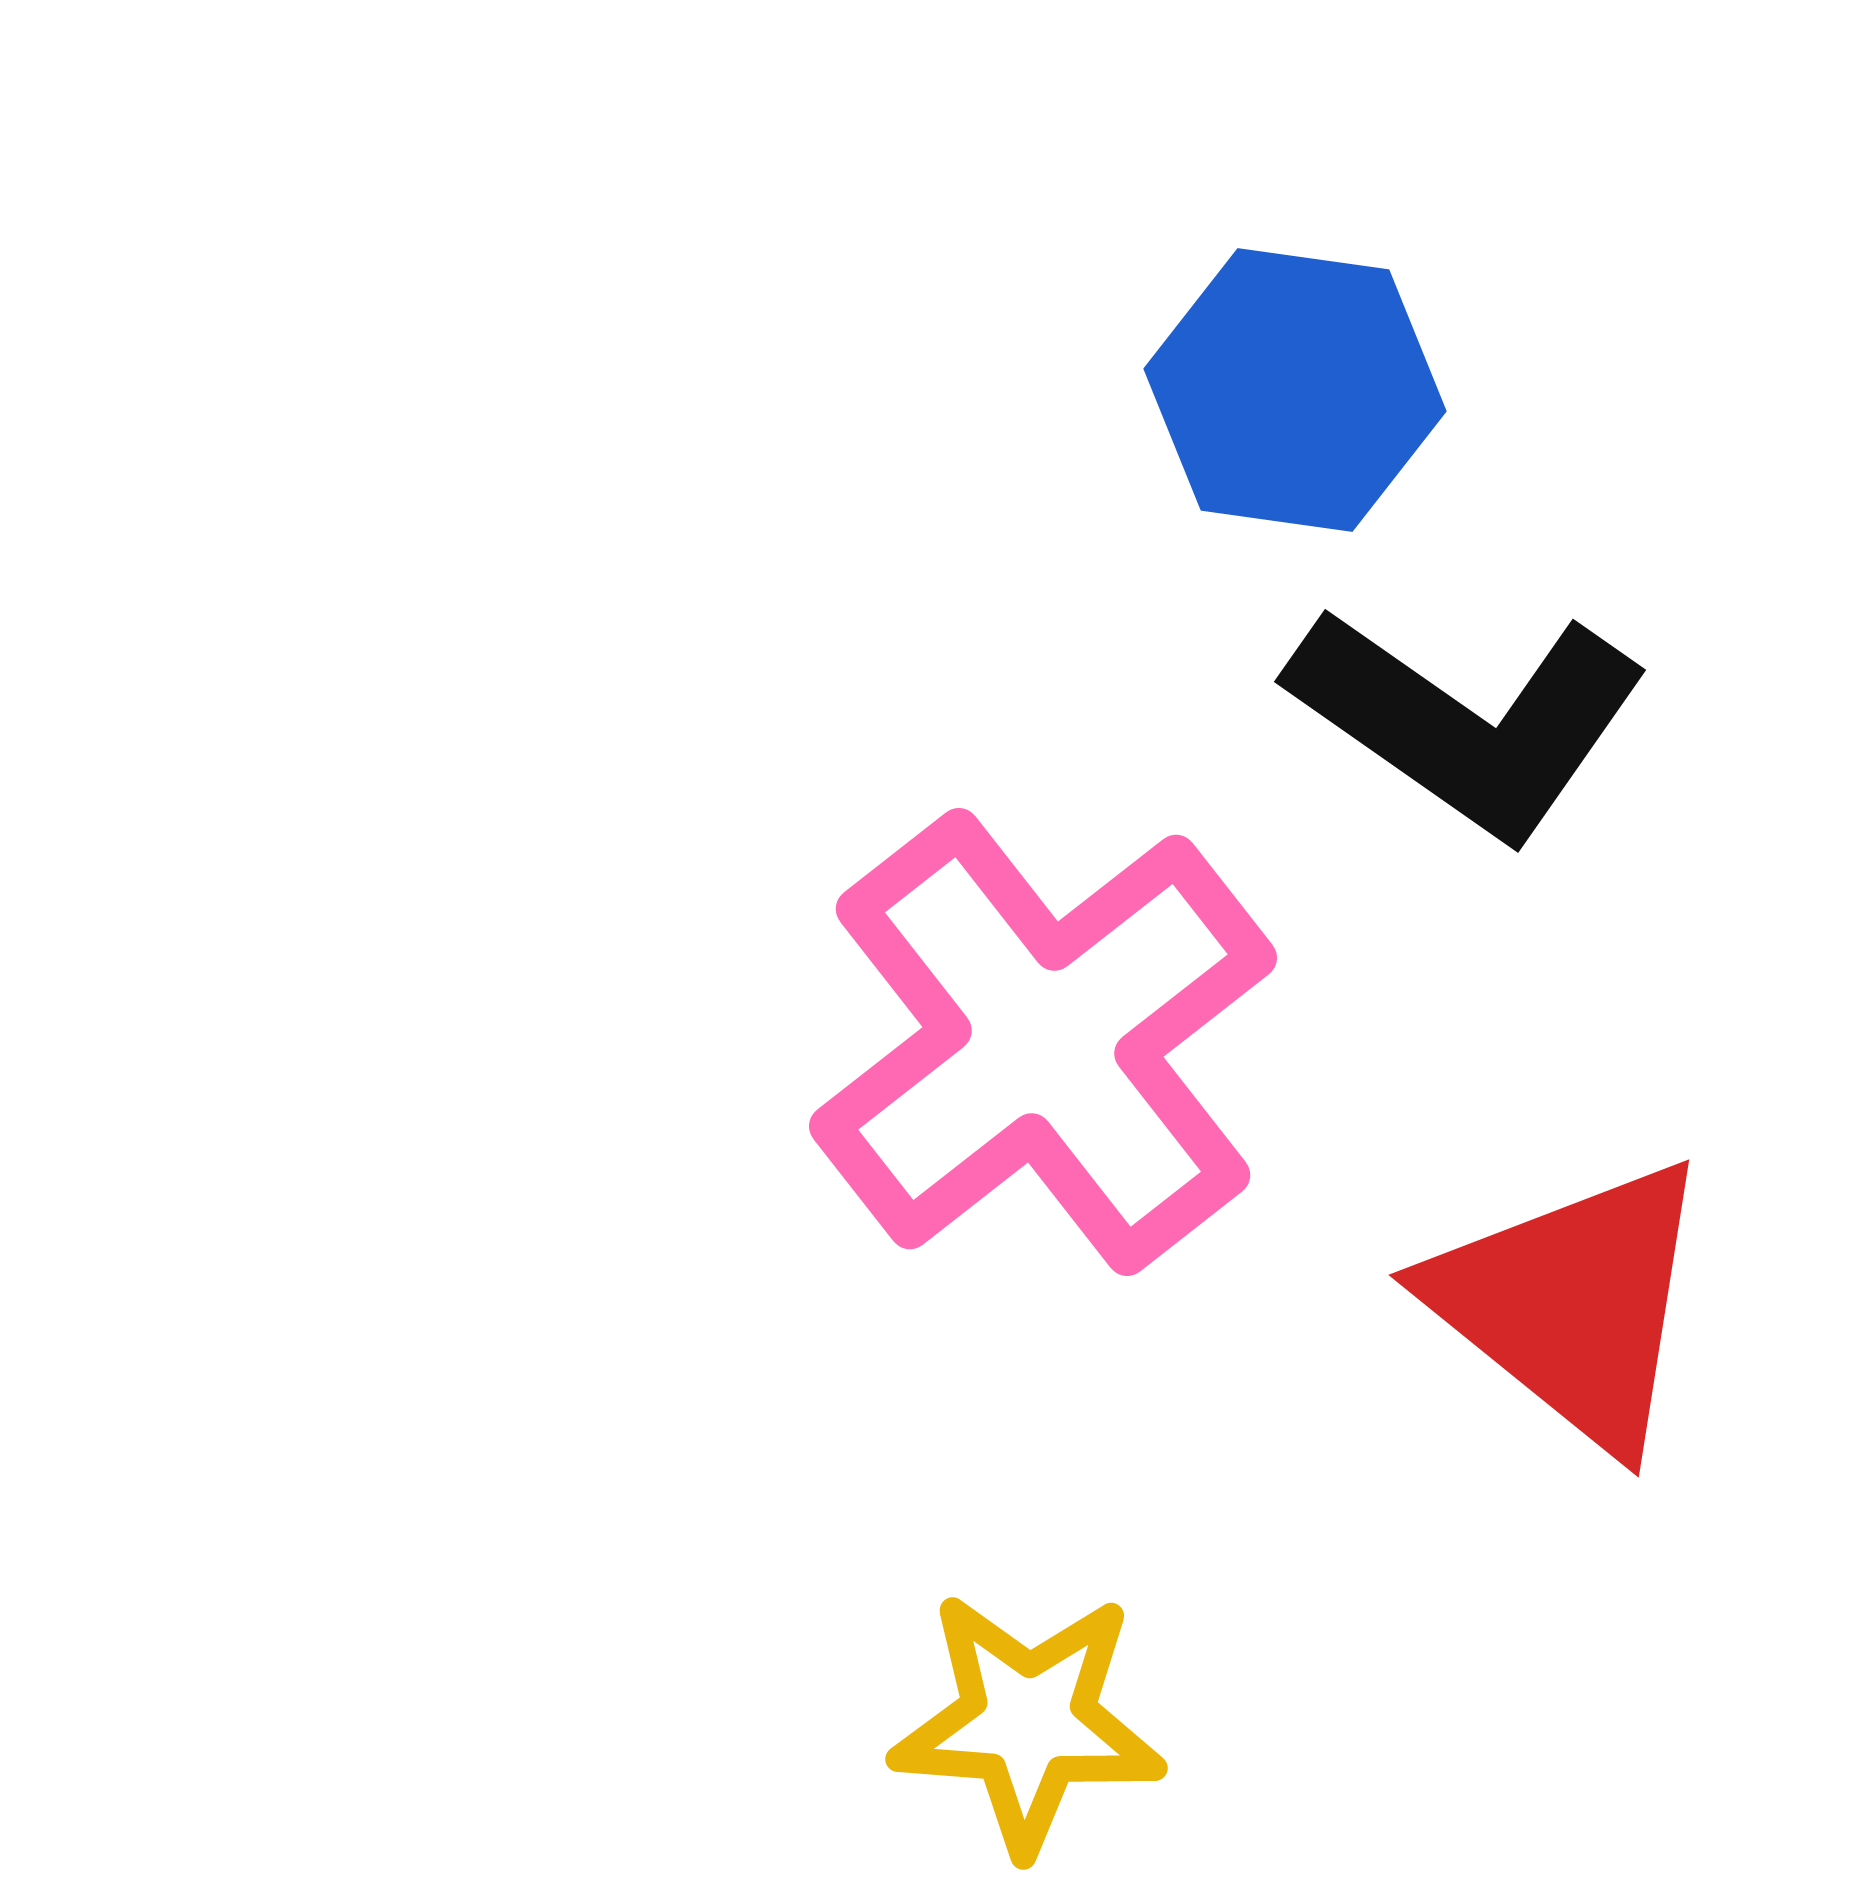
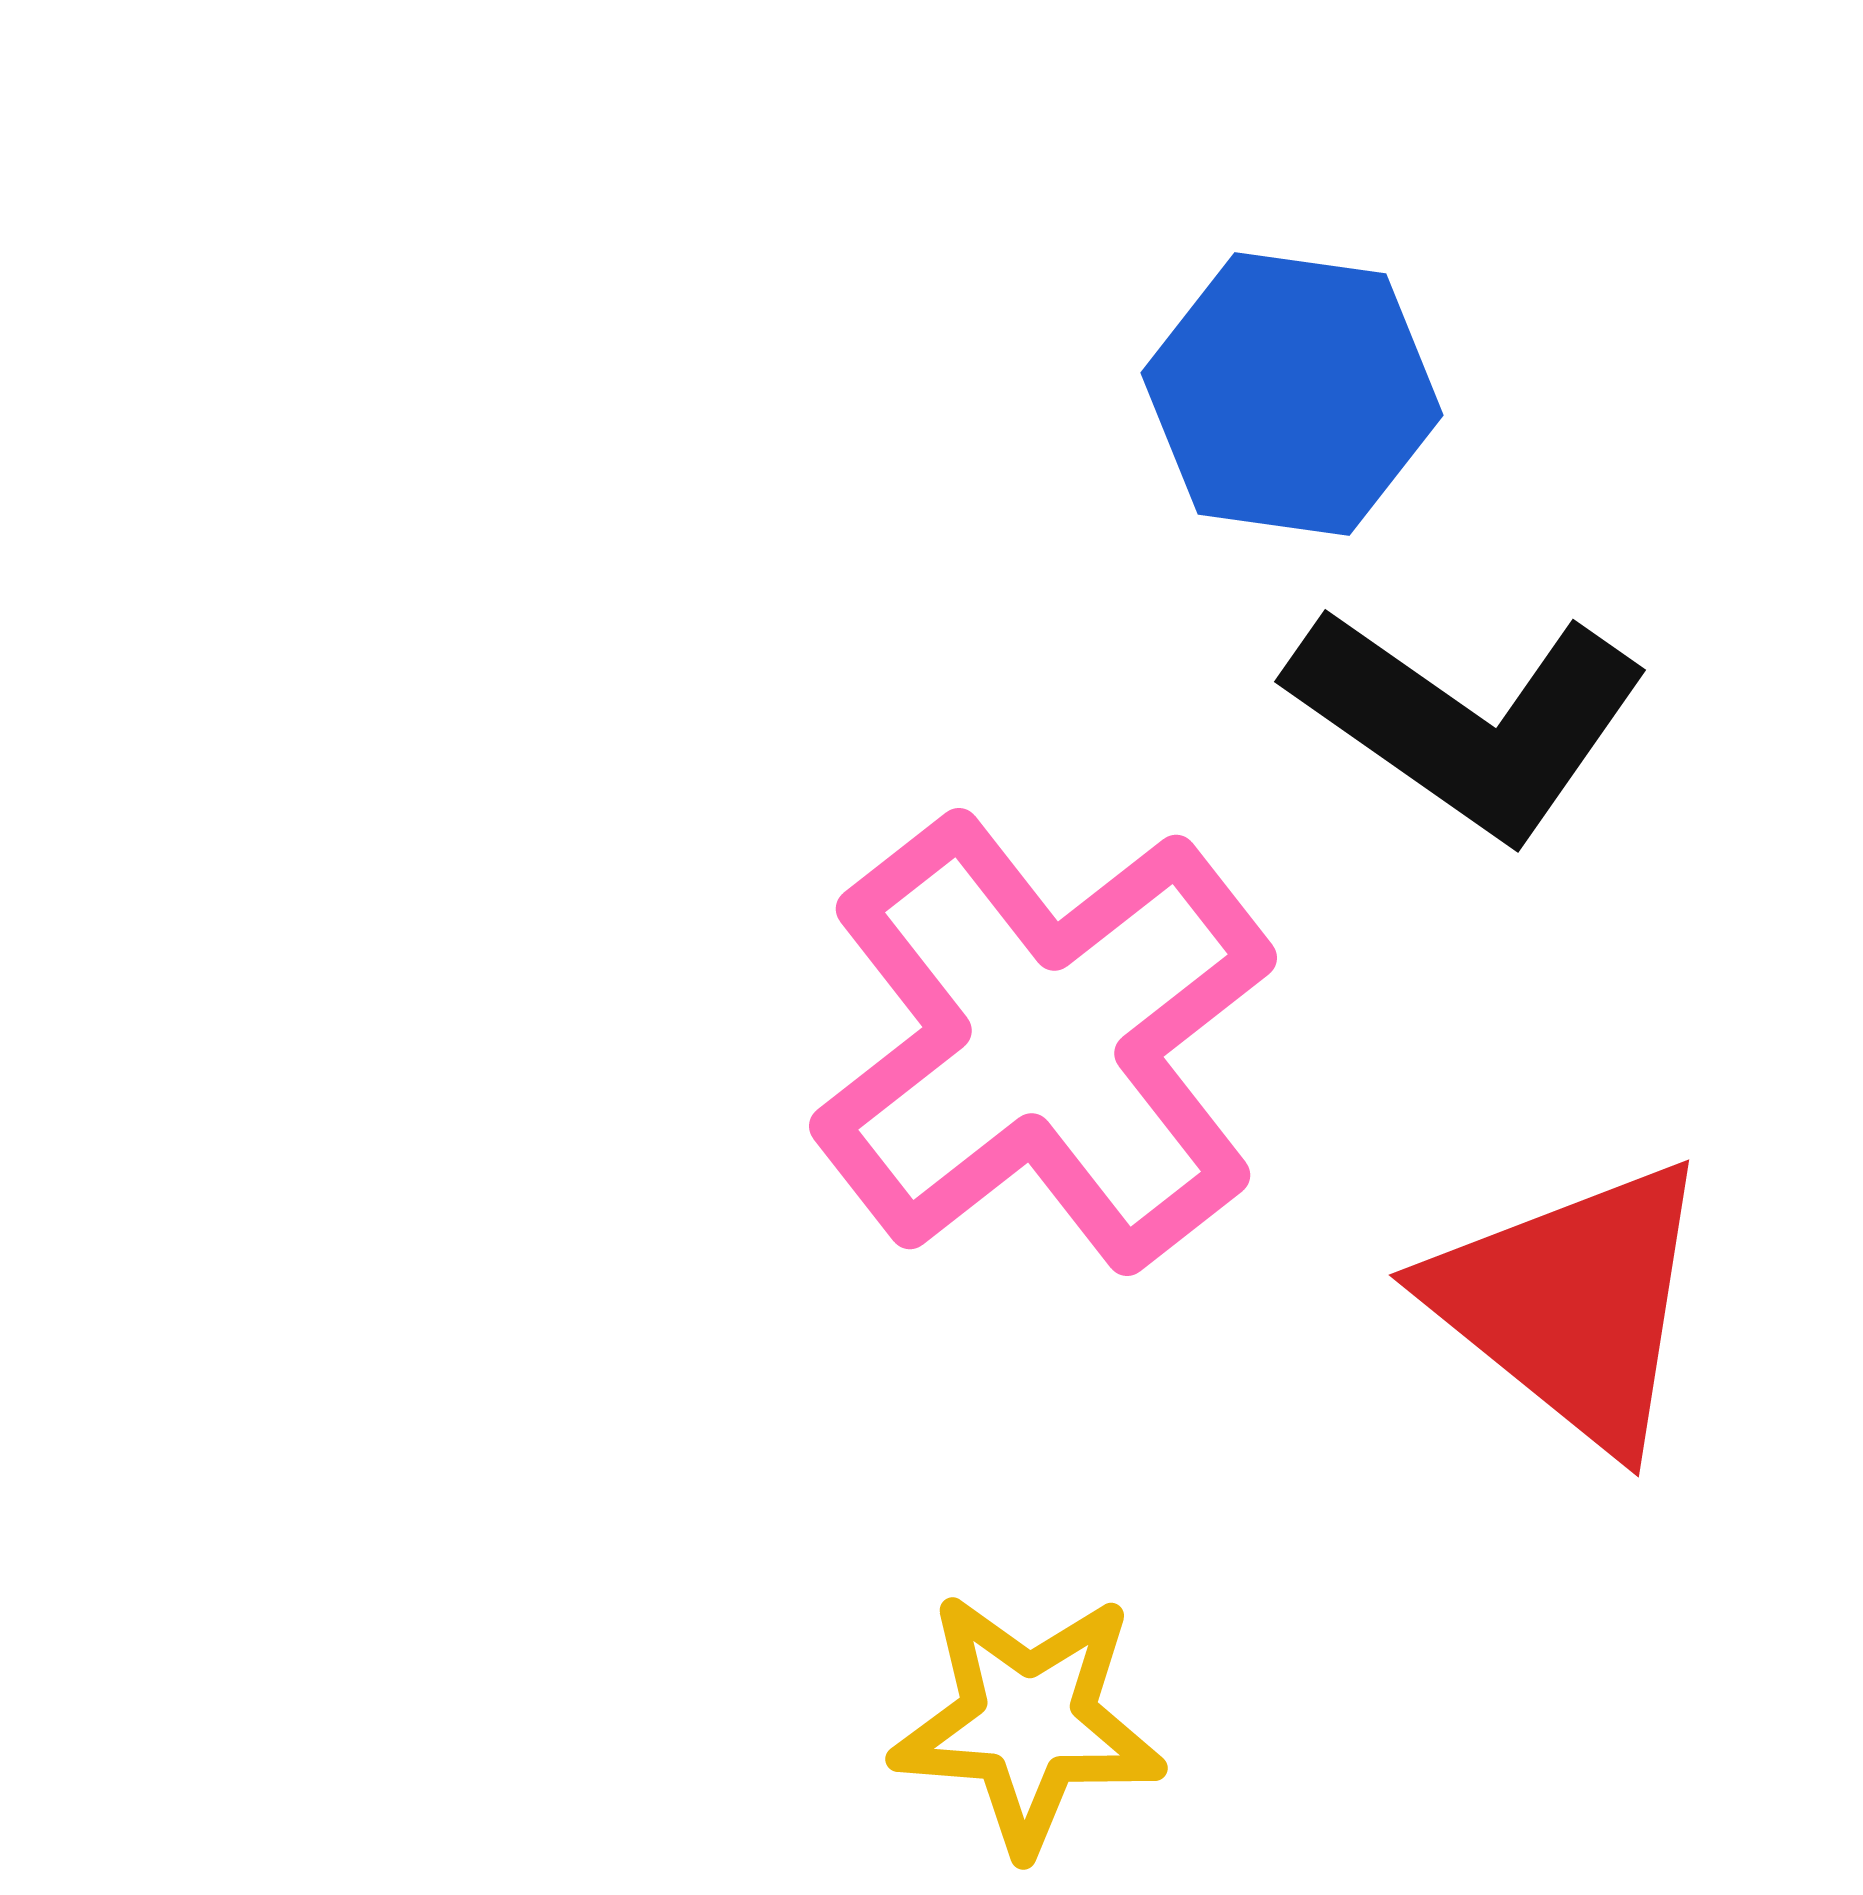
blue hexagon: moved 3 px left, 4 px down
